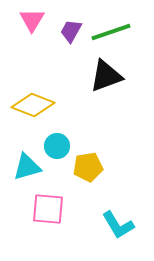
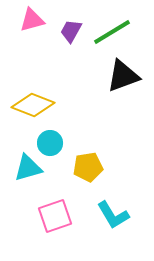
pink triangle: rotated 44 degrees clockwise
green line: moved 1 px right; rotated 12 degrees counterclockwise
black triangle: moved 17 px right
cyan circle: moved 7 px left, 3 px up
cyan triangle: moved 1 px right, 1 px down
pink square: moved 7 px right, 7 px down; rotated 24 degrees counterclockwise
cyan L-shape: moved 5 px left, 10 px up
